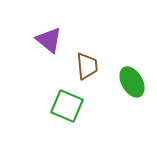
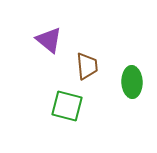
green ellipse: rotated 28 degrees clockwise
green square: rotated 8 degrees counterclockwise
